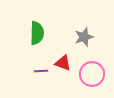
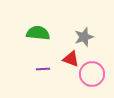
green semicircle: moved 1 px right; rotated 85 degrees counterclockwise
red triangle: moved 8 px right, 4 px up
purple line: moved 2 px right, 2 px up
